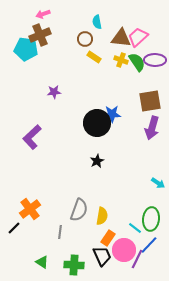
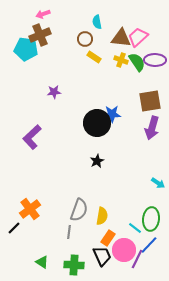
gray line: moved 9 px right
